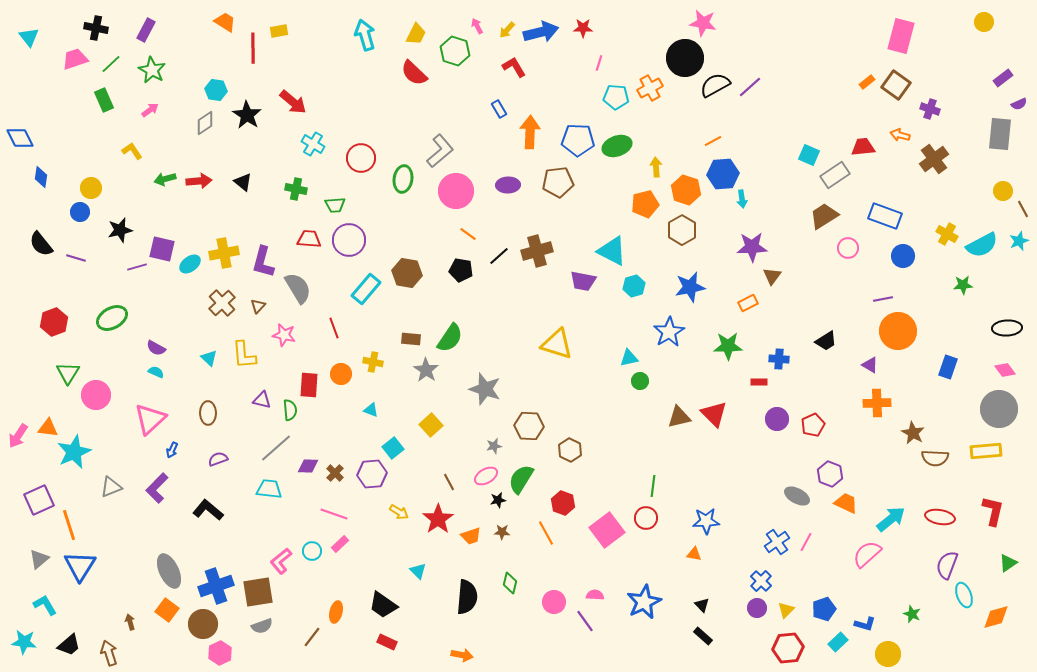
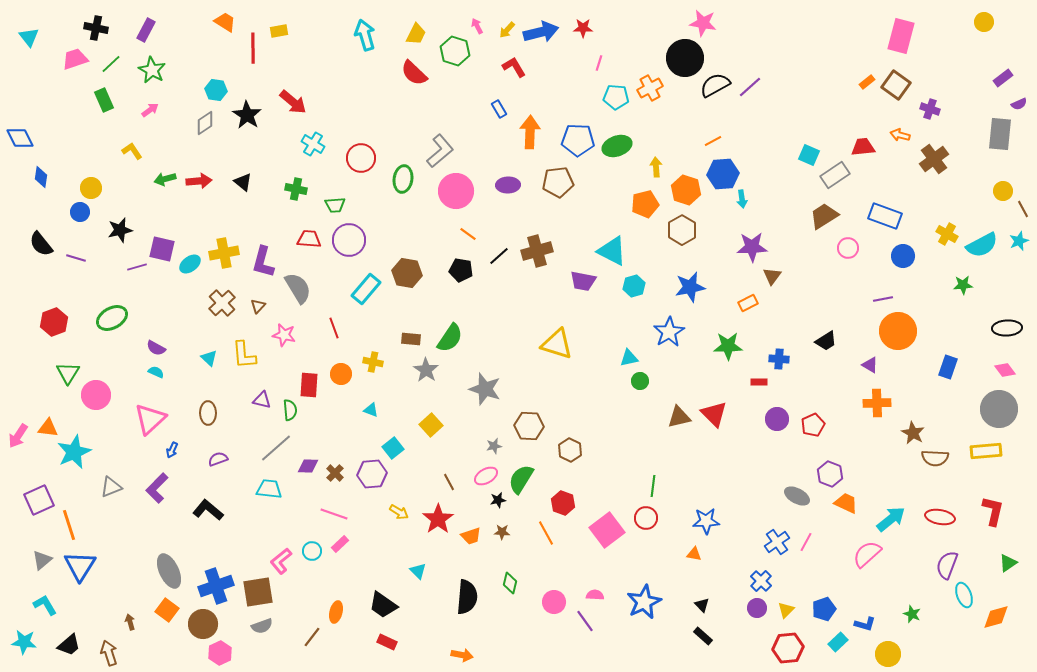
gray triangle at (39, 559): moved 3 px right, 1 px down
